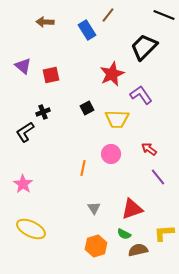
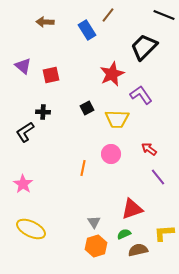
black cross: rotated 24 degrees clockwise
gray triangle: moved 14 px down
green semicircle: rotated 128 degrees clockwise
